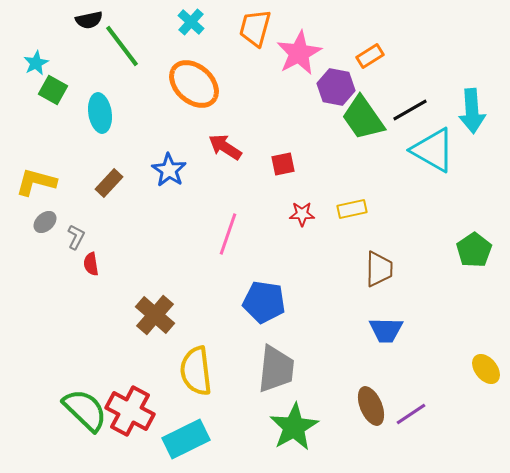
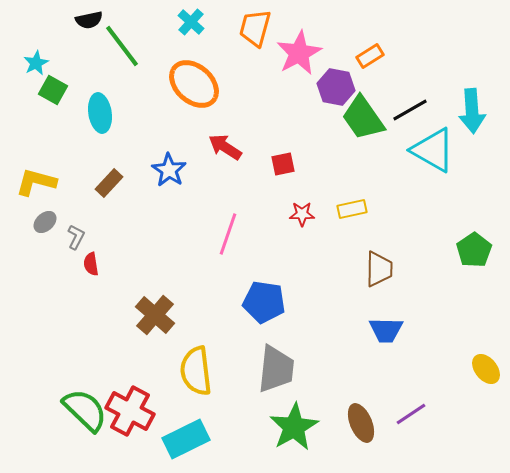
brown ellipse: moved 10 px left, 17 px down
